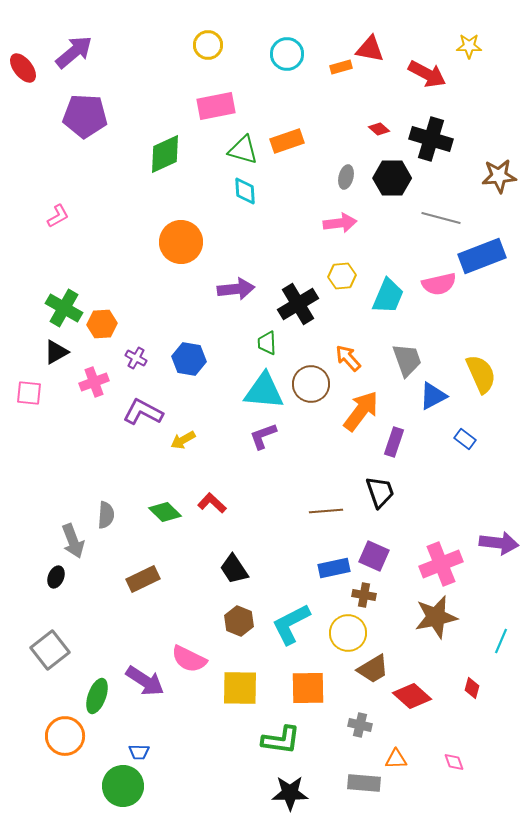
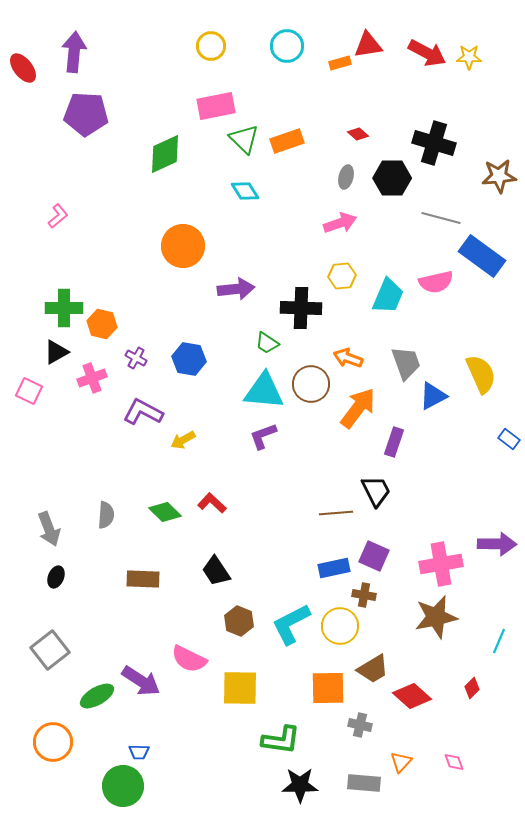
yellow circle at (208, 45): moved 3 px right, 1 px down
yellow star at (469, 46): moved 11 px down
red triangle at (370, 49): moved 2 px left, 4 px up; rotated 20 degrees counterclockwise
purple arrow at (74, 52): rotated 45 degrees counterclockwise
cyan circle at (287, 54): moved 8 px up
orange rectangle at (341, 67): moved 1 px left, 4 px up
red arrow at (427, 74): moved 21 px up
purple pentagon at (85, 116): moved 1 px right, 2 px up
red diamond at (379, 129): moved 21 px left, 5 px down
black cross at (431, 139): moved 3 px right, 4 px down
green triangle at (243, 150): moved 1 px right, 11 px up; rotated 28 degrees clockwise
cyan diamond at (245, 191): rotated 28 degrees counterclockwise
pink L-shape at (58, 216): rotated 10 degrees counterclockwise
pink arrow at (340, 223): rotated 12 degrees counterclockwise
orange circle at (181, 242): moved 2 px right, 4 px down
blue rectangle at (482, 256): rotated 57 degrees clockwise
pink semicircle at (439, 284): moved 3 px left, 2 px up
black cross at (298, 304): moved 3 px right, 4 px down; rotated 33 degrees clockwise
green cross at (64, 308): rotated 30 degrees counterclockwise
orange hexagon at (102, 324): rotated 16 degrees clockwise
green trapezoid at (267, 343): rotated 55 degrees counterclockwise
orange arrow at (348, 358): rotated 28 degrees counterclockwise
gray trapezoid at (407, 360): moved 1 px left, 3 px down
pink cross at (94, 382): moved 2 px left, 4 px up
pink square at (29, 393): moved 2 px up; rotated 20 degrees clockwise
orange arrow at (361, 411): moved 3 px left, 3 px up
blue rectangle at (465, 439): moved 44 px right
black trapezoid at (380, 492): moved 4 px left, 1 px up; rotated 8 degrees counterclockwise
brown line at (326, 511): moved 10 px right, 2 px down
gray arrow at (73, 541): moved 24 px left, 12 px up
purple arrow at (499, 543): moved 2 px left, 1 px down; rotated 6 degrees counterclockwise
pink cross at (441, 564): rotated 12 degrees clockwise
black trapezoid at (234, 569): moved 18 px left, 2 px down
brown rectangle at (143, 579): rotated 28 degrees clockwise
yellow circle at (348, 633): moved 8 px left, 7 px up
cyan line at (501, 641): moved 2 px left
purple arrow at (145, 681): moved 4 px left
orange square at (308, 688): moved 20 px right
red diamond at (472, 688): rotated 30 degrees clockwise
green ellipse at (97, 696): rotated 40 degrees clockwise
orange circle at (65, 736): moved 12 px left, 6 px down
orange triangle at (396, 759): moved 5 px right, 3 px down; rotated 45 degrees counterclockwise
black star at (290, 793): moved 10 px right, 8 px up
